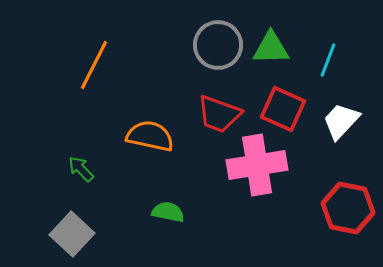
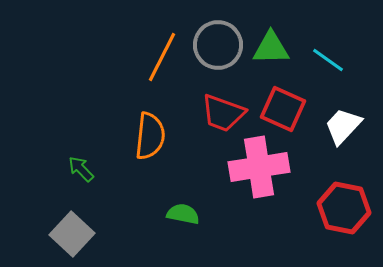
cyan line: rotated 76 degrees counterclockwise
orange line: moved 68 px right, 8 px up
red trapezoid: moved 4 px right, 1 px up
white trapezoid: moved 2 px right, 5 px down
orange semicircle: rotated 84 degrees clockwise
pink cross: moved 2 px right, 2 px down
red hexagon: moved 4 px left
green semicircle: moved 15 px right, 2 px down
